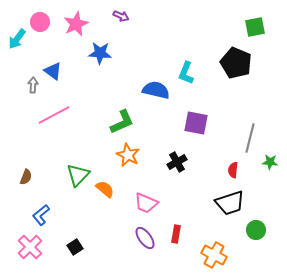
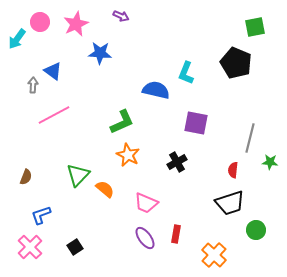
blue L-shape: rotated 20 degrees clockwise
orange cross: rotated 15 degrees clockwise
